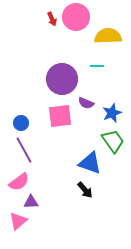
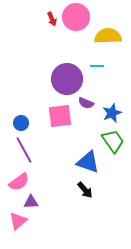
purple circle: moved 5 px right
blue triangle: moved 2 px left, 1 px up
